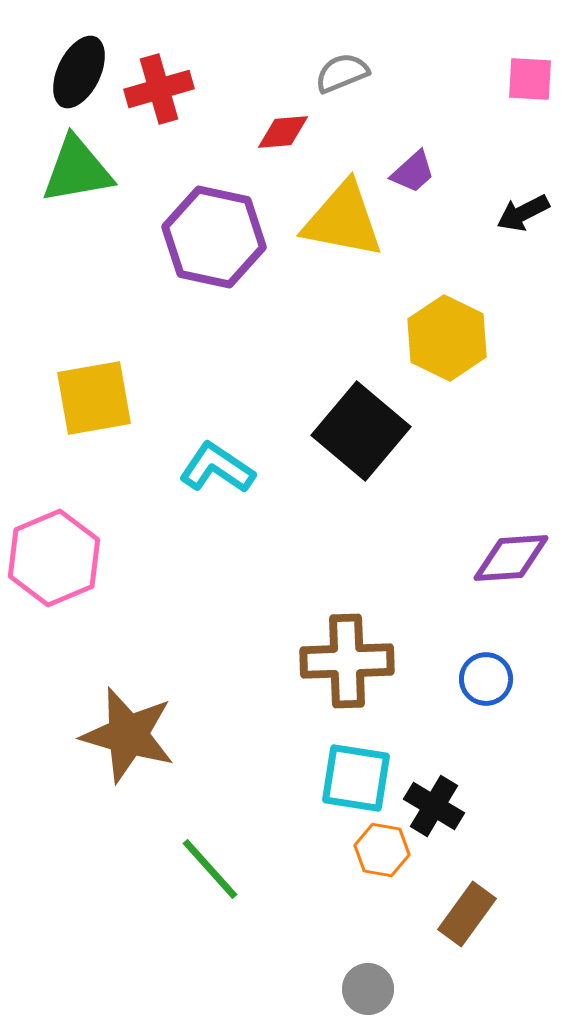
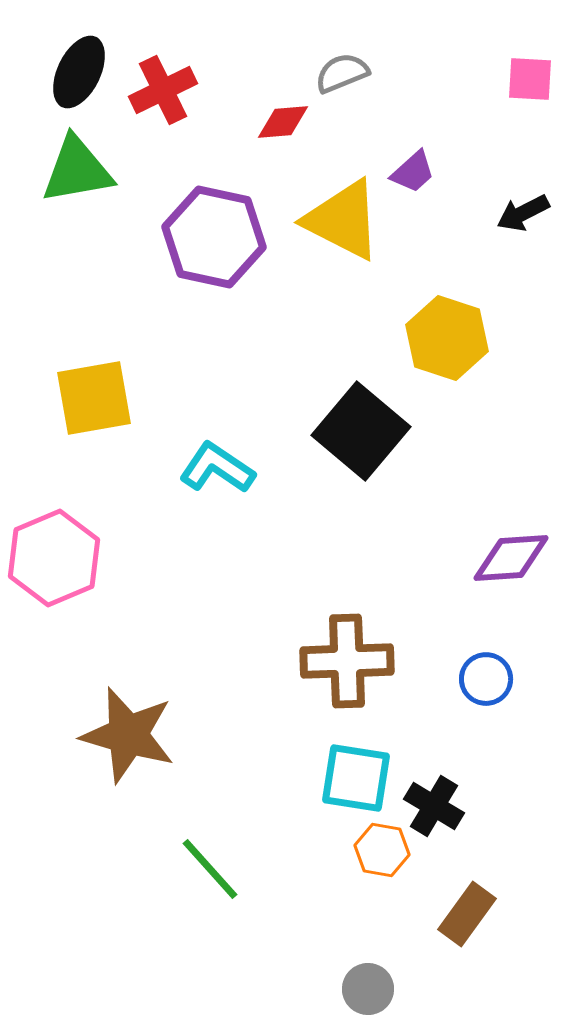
red cross: moved 4 px right, 1 px down; rotated 10 degrees counterclockwise
red diamond: moved 10 px up
yellow triangle: rotated 16 degrees clockwise
yellow hexagon: rotated 8 degrees counterclockwise
